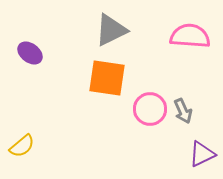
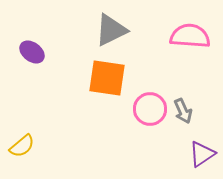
purple ellipse: moved 2 px right, 1 px up
purple triangle: rotated 8 degrees counterclockwise
